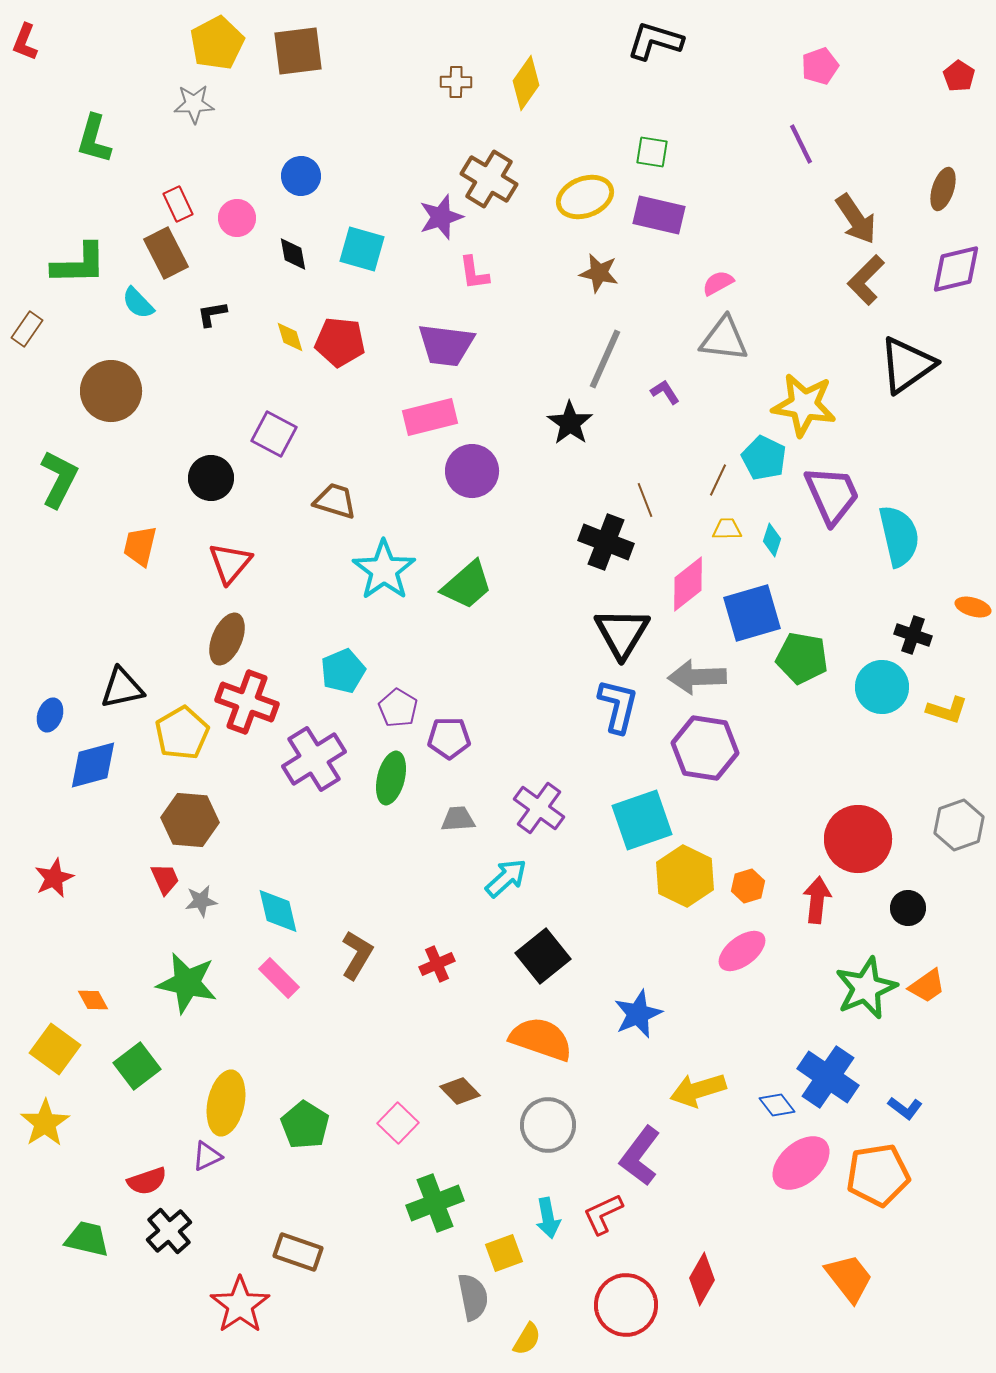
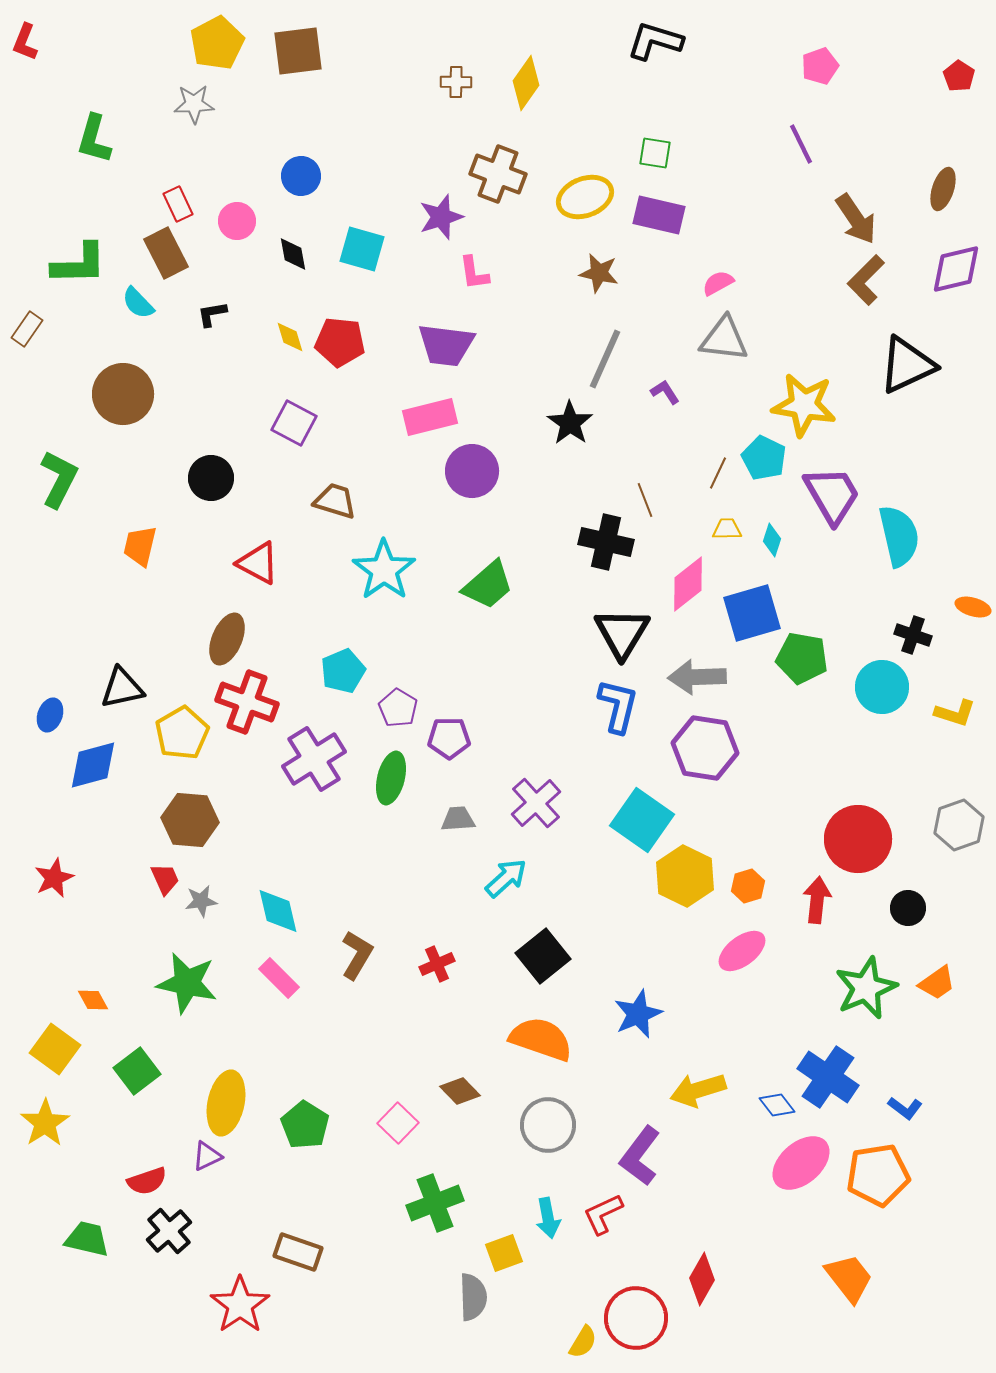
green square at (652, 152): moved 3 px right, 1 px down
brown cross at (489, 179): moved 9 px right, 5 px up; rotated 10 degrees counterclockwise
pink circle at (237, 218): moved 3 px down
black triangle at (907, 365): rotated 10 degrees clockwise
brown circle at (111, 391): moved 12 px right, 3 px down
purple square at (274, 434): moved 20 px right, 11 px up
brown line at (718, 480): moved 7 px up
purple trapezoid at (832, 495): rotated 6 degrees counterclockwise
black cross at (606, 542): rotated 8 degrees counterclockwise
red triangle at (230, 563): moved 28 px right; rotated 42 degrees counterclockwise
green trapezoid at (467, 585): moved 21 px right
yellow L-shape at (947, 710): moved 8 px right, 3 px down
purple cross at (539, 808): moved 3 px left, 5 px up; rotated 12 degrees clockwise
cyan square at (642, 820): rotated 36 degrees counterclockwise
orange trapezoid at (927, 986): moved 10 px right, 3 px up
green square at (137, 1066): moved 5 px down
gray semicircle at (473, 1297): rotated 9 degrees clockwise
red circle at (626, 1305): moved 10 px right, 13 px down
yellow semicircle at (527, 1339): moved 56 px right, 3 px down
